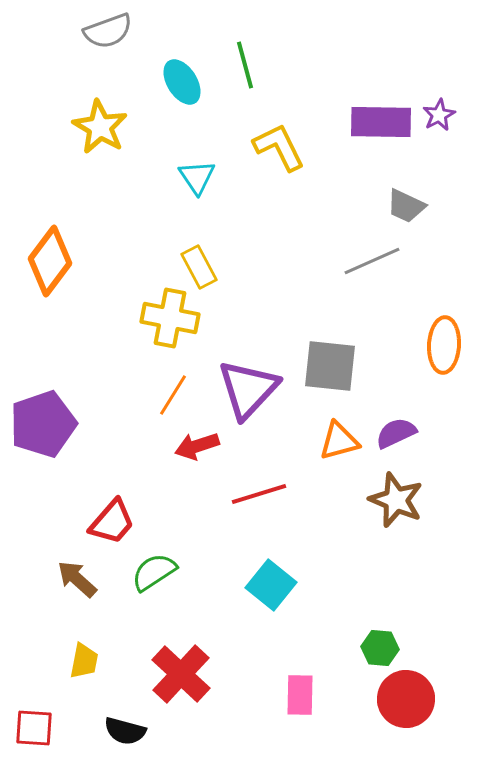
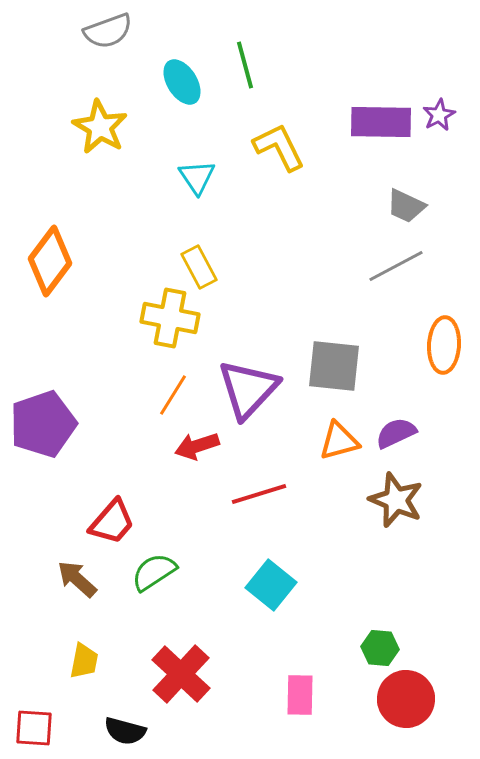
gray line: moved 24 px right, 5 px down; rotated 4 degrees counterclockwise
gray square: moved 4 px right
